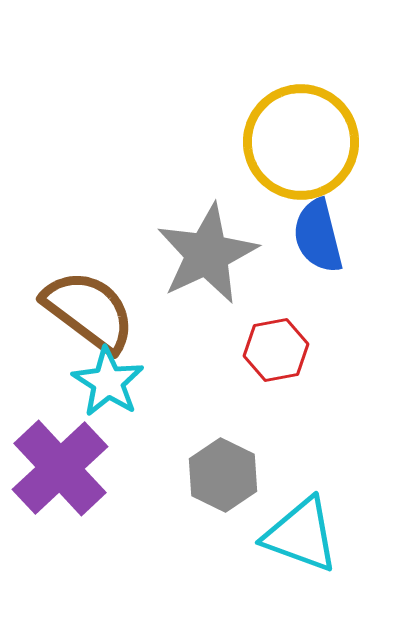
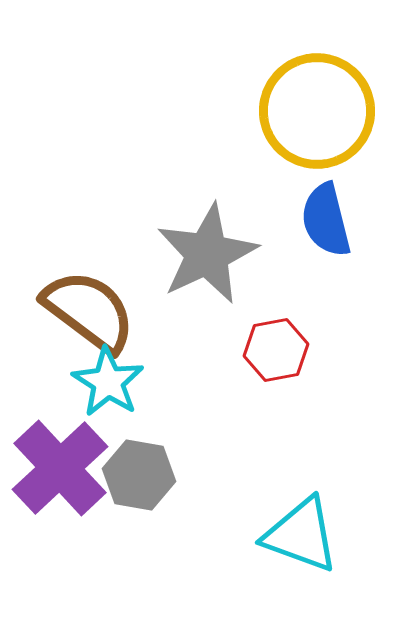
yellow circle: moved 16 px right, 31 px up
blue semicircle: moved 8 px right, 16 px up
gray hexagon: moved 84 px left; rotated 16 degrees counterclockwise
